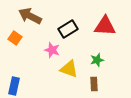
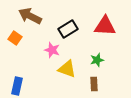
yellow triangle: moved 2 px left
blue rectangle: moved 3 px right
